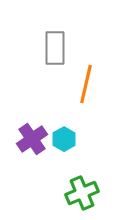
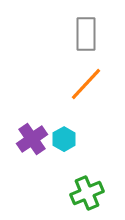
gray rectangle: moved 31 px right, 14 px up
orange line: rotated 30 degrees clockwise
green cross: moved 5 px right
